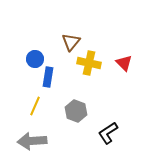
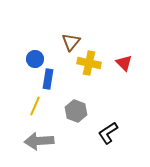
blue rectangle: moved 2 px down
gray arrow: moved 7 px right
